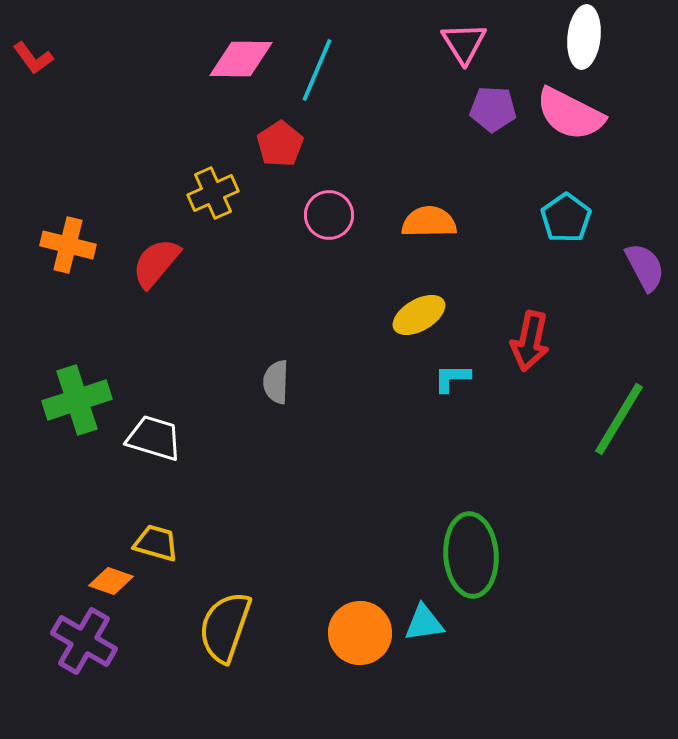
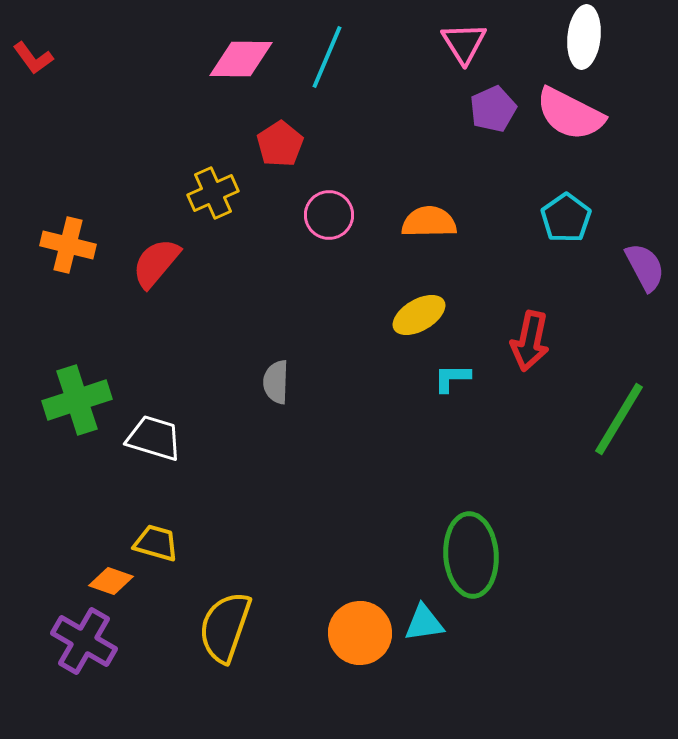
cyan line: moved 10 px right, 13 px up
purple pentagon: rotated 27 degrees counterclockwise
